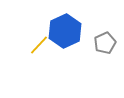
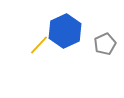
gray pentagon: moved 1 px down
